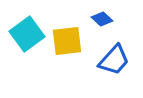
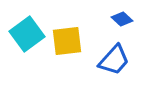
blue diamond: moved 20 px right
